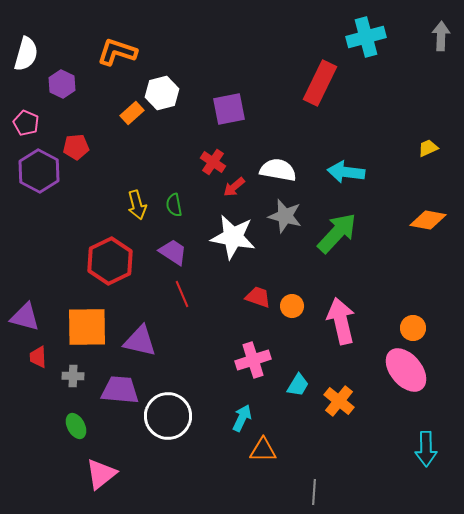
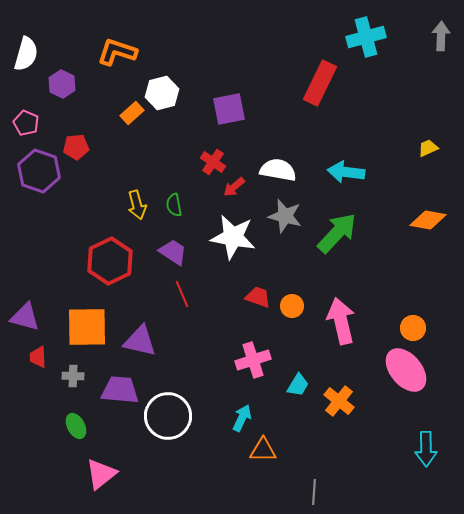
purple hexagon at (39, 171): rotated 9 degrees counterclockwise
